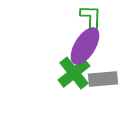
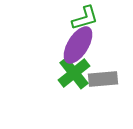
green L-shape: moved 6 px left; rotated 72 degrees clockwise
purple ellipse: moved 7 px left, 1 px up
